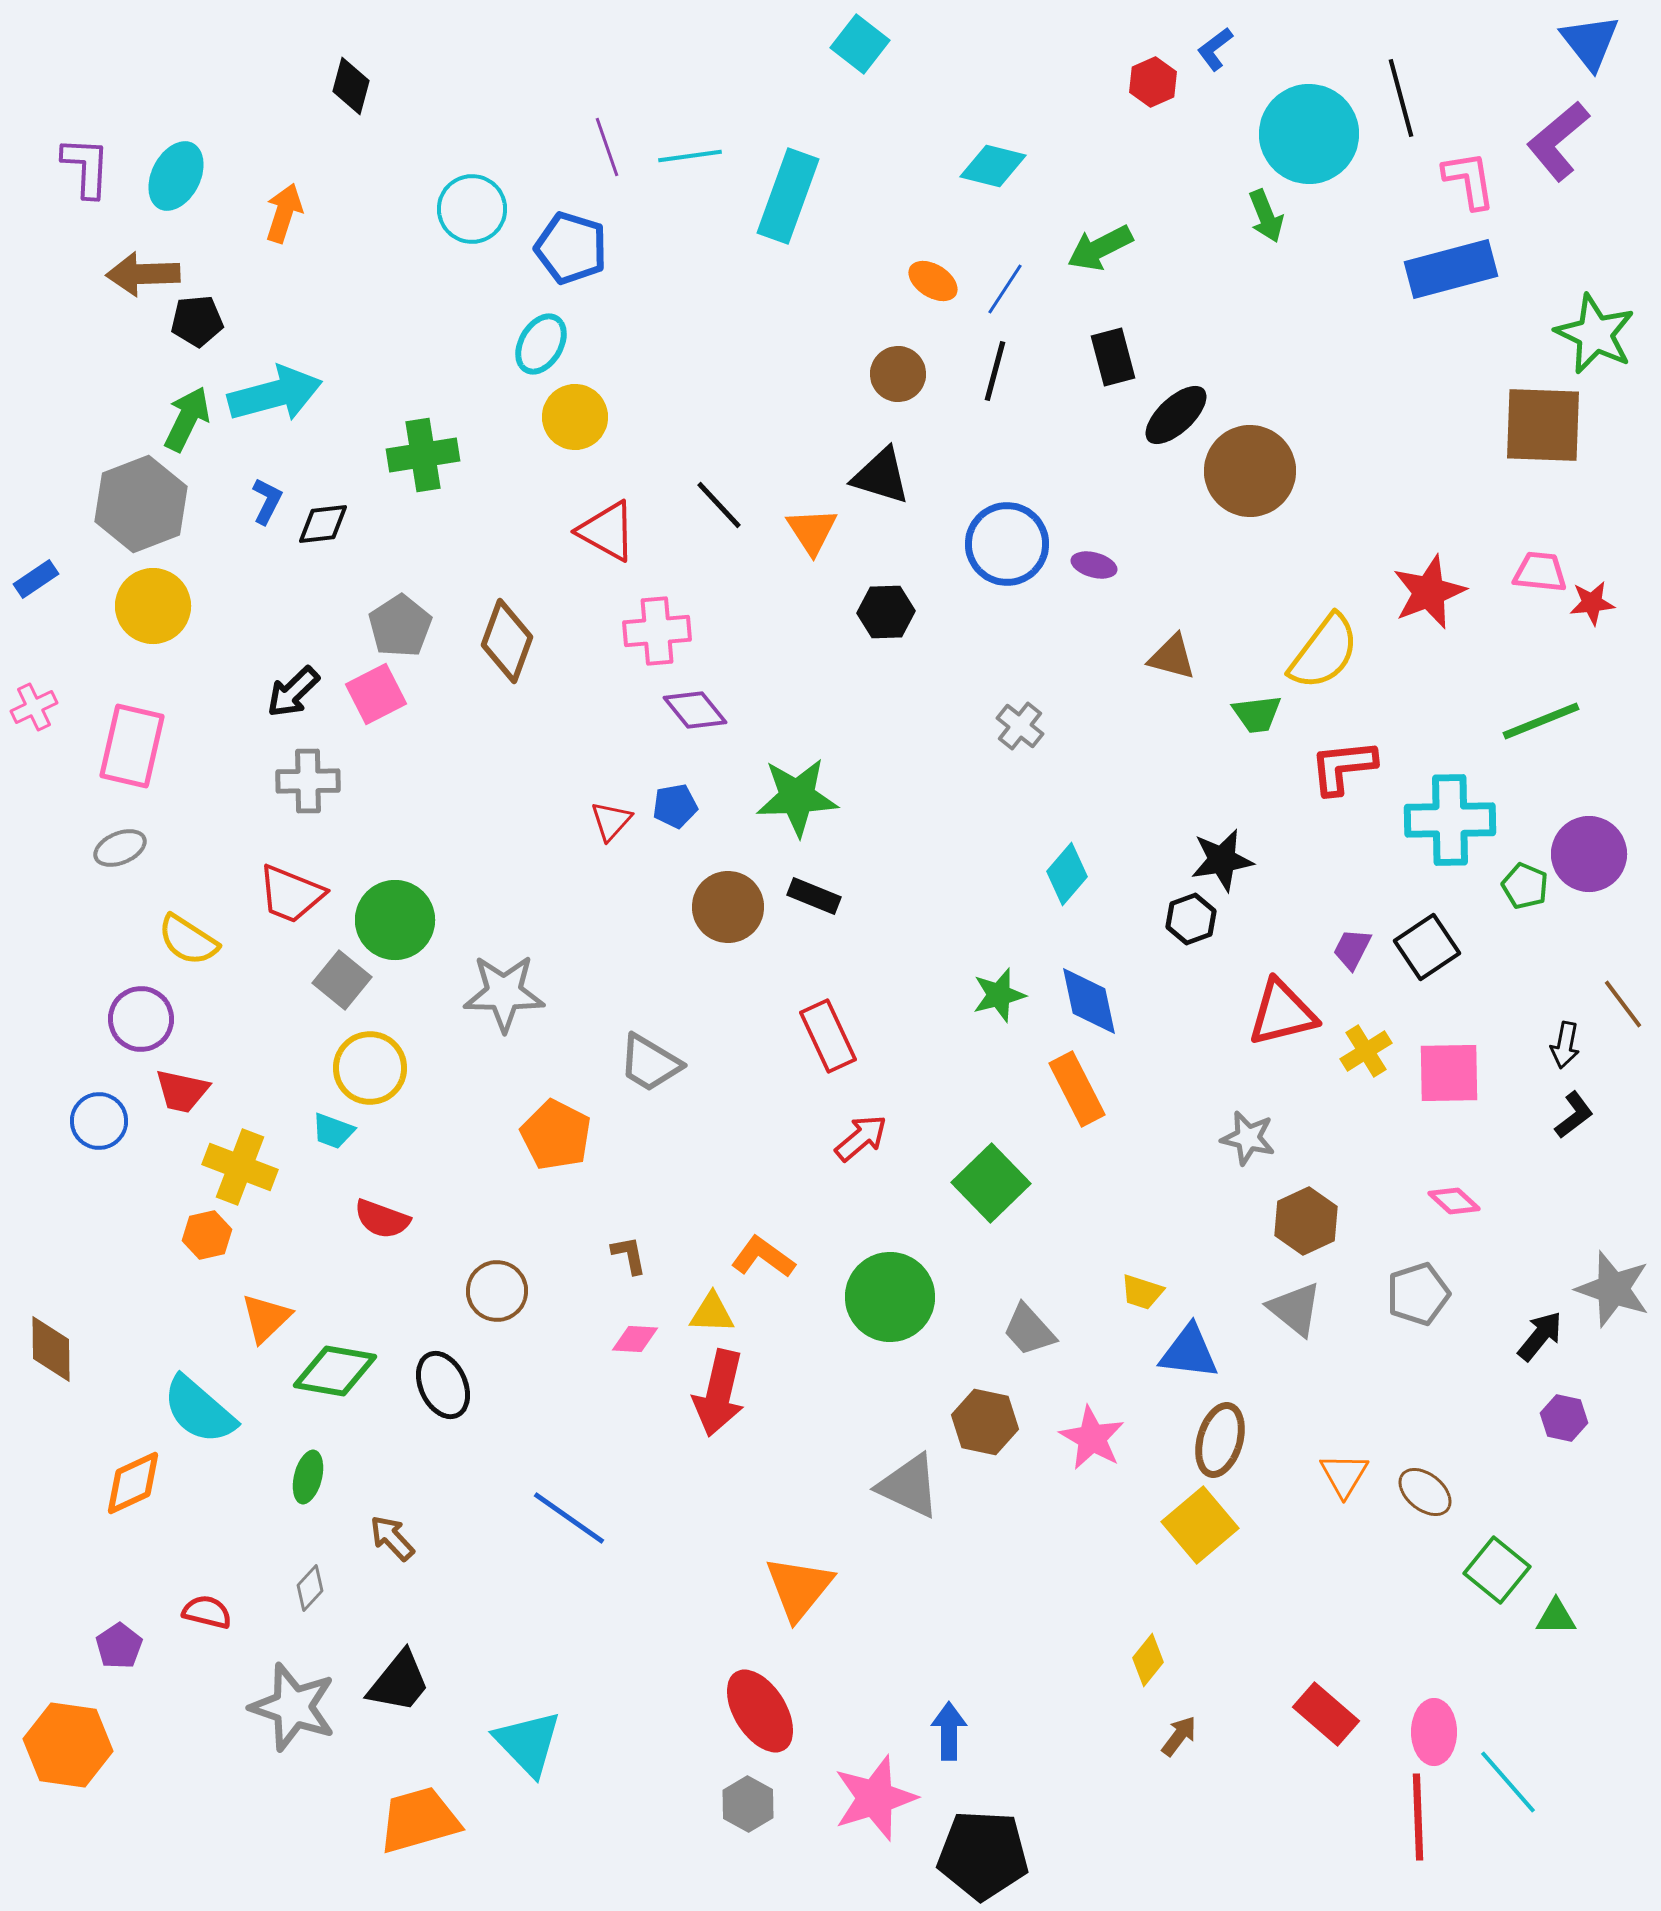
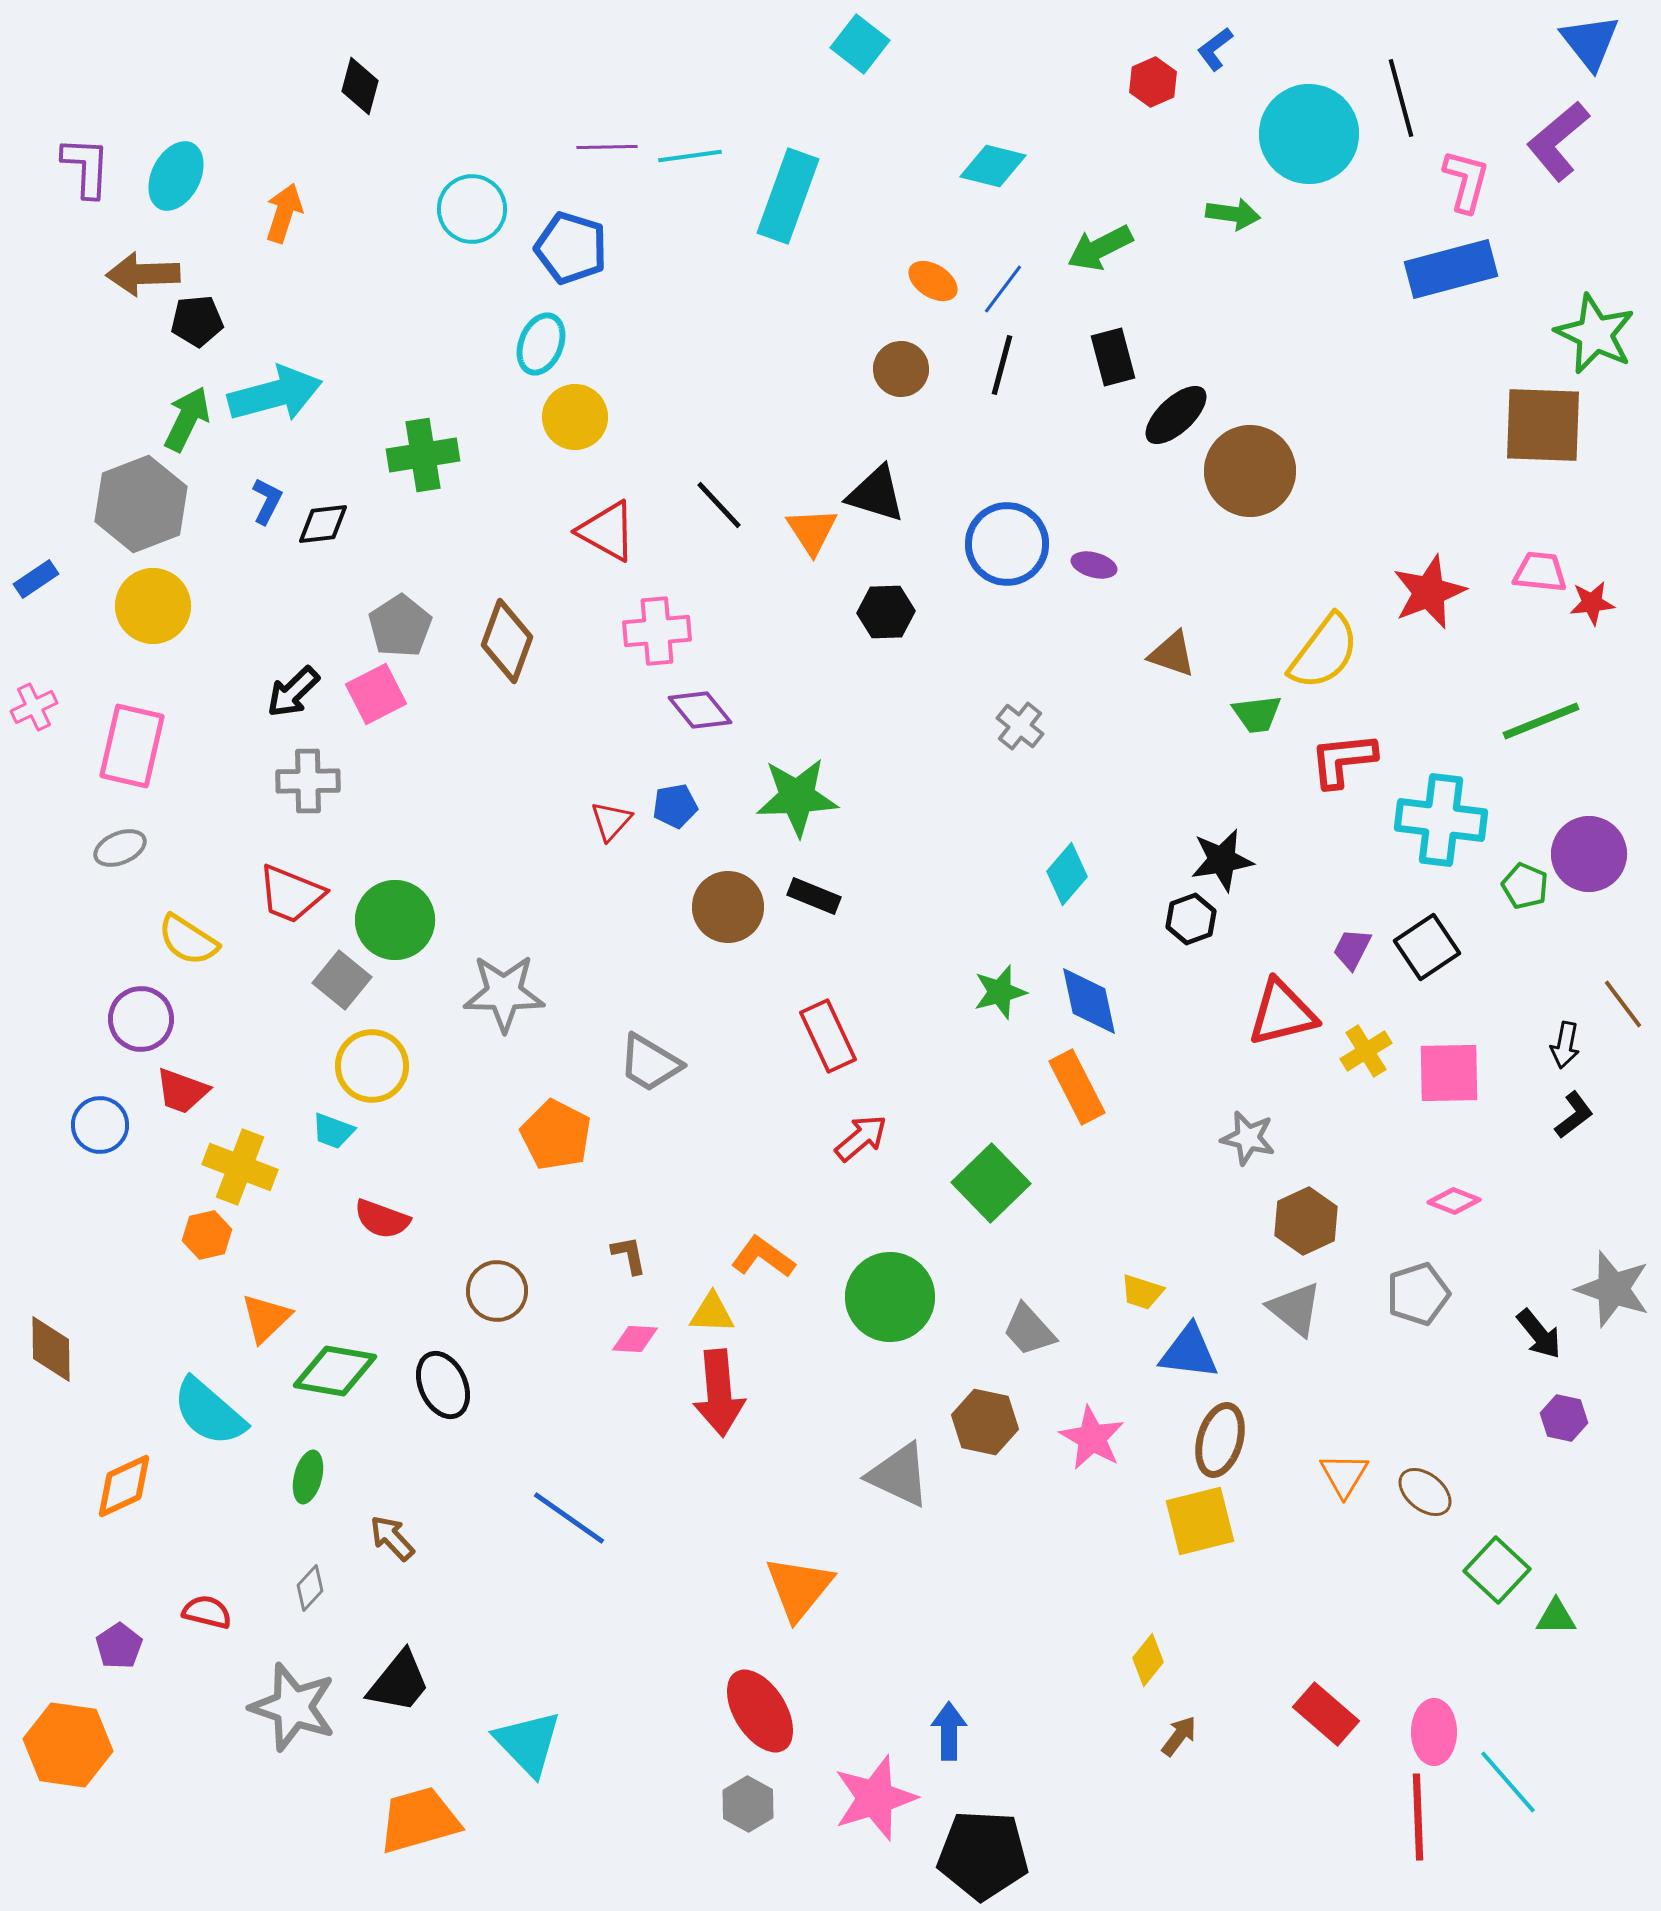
black diamond at (351, 86): moved 9 px right
purple line at (607, 147): rotated 72 degrees counterclockwise
pink L-shape at (1469, 180): moved 3 px left, 1 px down; rotated 24 degrees clockwise
green arrow at (1266, 216): moved 33 px left, 2 px up; rotated 60 degrees counterclockwise
blue line at (1005, 289): moved 2 px left; rotated 4 degrees clockwise
cyan ellipse at (541, 344): rotated 8 degrees counterclockwise
black line at (995, 371): moved 7 px right, 6 px up
brown circle at (898, 374): moved 3 px right, 5 px up
black triangle at (881, 476): moved 5 px left, 18 px down
brown triangle at (1172, 657): moved 3 px up; rotated 4 degrees clockwise
purple diamond at (695, 710): moved 5 px right
red L-shape at (1343, 767): moved 7 px up
cyan cross at (1450, 820): moved 9 px left; rotated 8 degrees clockwise
green star at (999, 995): moved 1 px right, 3 px up
yellow circle at (370, 1068): moved 2 px right, 2 px up
orange rectangle at (1077, 1089): moved 2 px up
red trapezoid at (182, 1091): rotated 8 degrees clockwise
blue circle at (99, 1121): moved 1 px right, 4 px down
pink diamond at (1454, 1201): rotated 21 degrees counterclockwise
black arrow at (1540, 1336): moved 1 px left, 2 px up; rotated 102 degrees clockwise
red arrow at (719, 1393): rotated 18 degrees counterclockwise
cyan semicircle at (199, 1410): moved 10 px right, 2 px down
orange diamond at (133, 1483): moved 9 px left, 3 px down
gray triangle at (909, 1486): moved 10 px left, 11 px up
yellow square at (1200, 1525): moved 4 px up; rotated 26 degrees clockwise
green square at (1497, 1570): rotated 4 degrees clockwise
